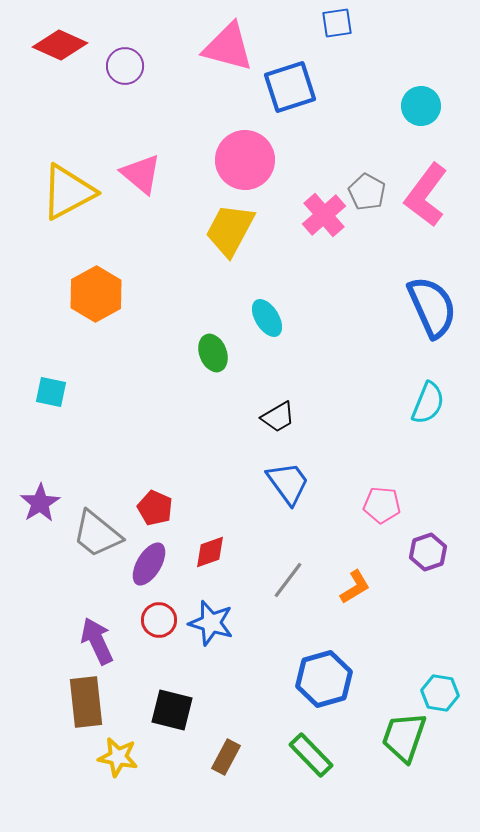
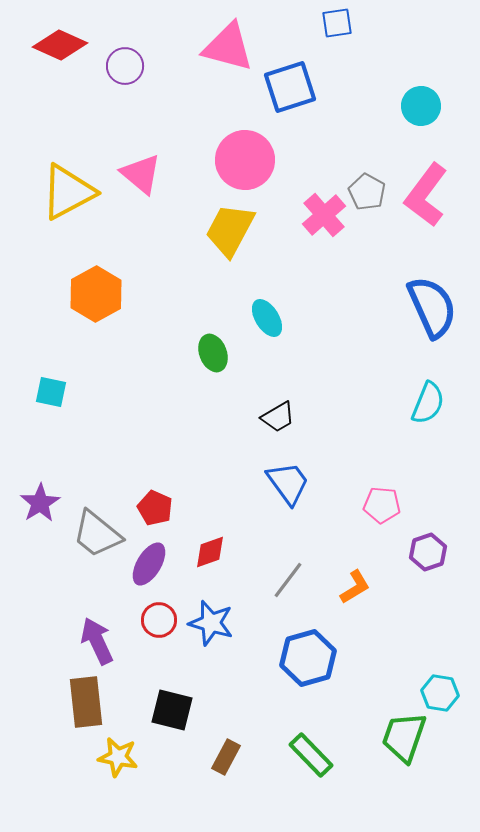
blue hexagon at (324, 679): moved 16 px left, 21 px up
